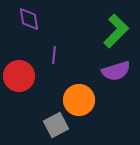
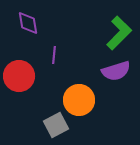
purple diamond: moved 1 px left, 4 px down
green L-shape: moved 3 px right, 2 px down
